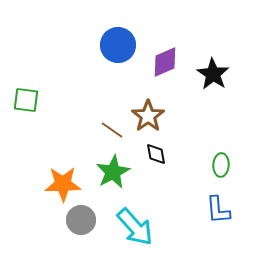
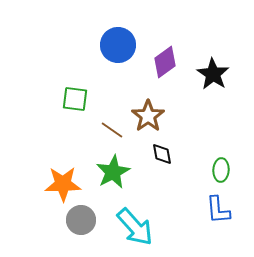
purple diamond: rotated 12 degrees counterclockwise
green square: moved 49 px right, 1 px up
black diamond: moved 6 px right
green ellipse: moved 5 px down
